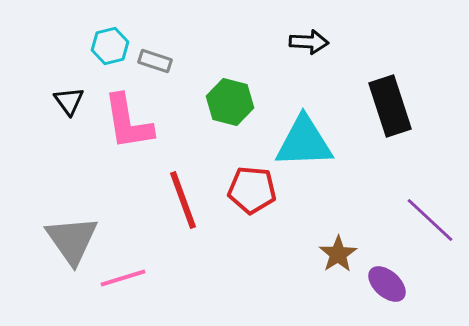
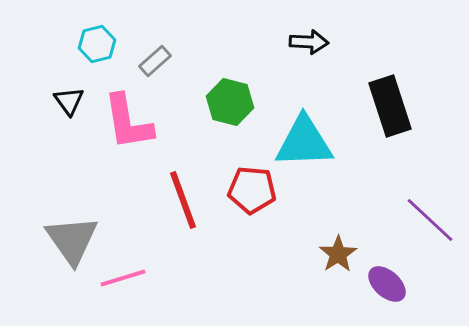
cyan hexagon: moved 13 px left, 2 px up
gray rectangle: rotated 60 degrees counterclockwise
